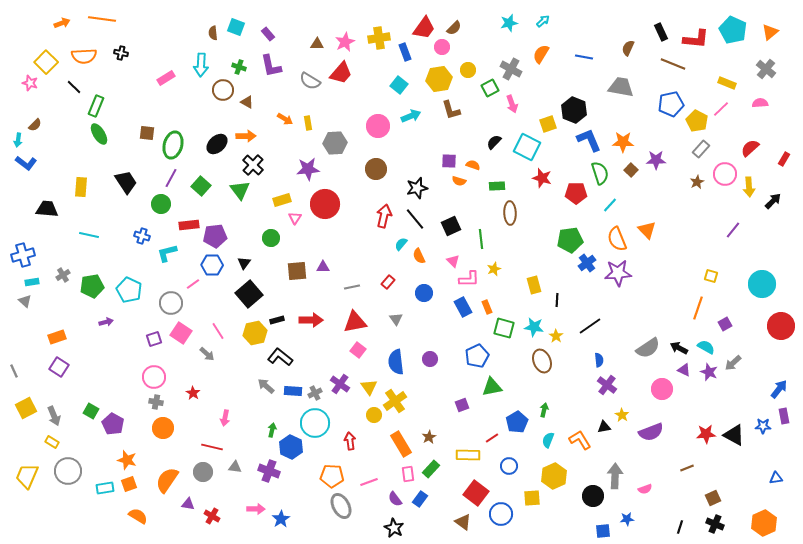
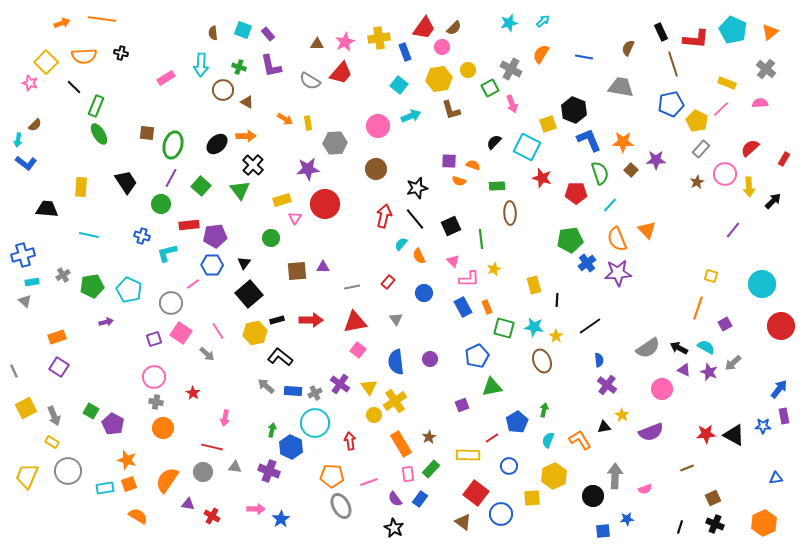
cyan square at (236, 27): moved 7 px right, 3 px down
brown line at (673, 64): rotated 50 degrees clockwise
